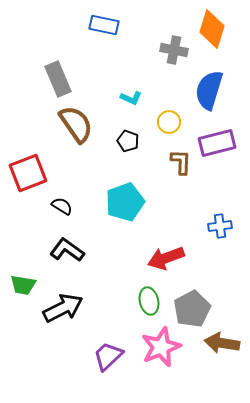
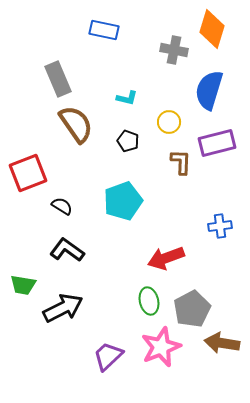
blue rectangle: moved 5 px down
cyan L-shape: moved 4 px left; rotated 10 degrees counterclockwise
cyan pentagon: moved 2 px left, 1 px up
